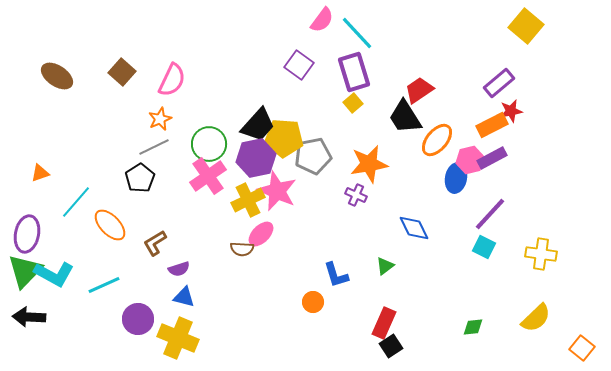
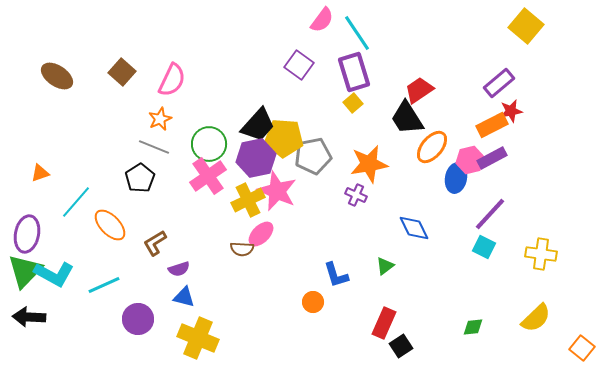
cyan line at (357, 33): rotated 9 degrees clockwise
black trapezoid at (405, 117): moved 2 px right, 1 px down
orange ellipse at (437, 140): moved 5 px left, 7 px down
gray line at (154, 147): rotated 48 degrees clockwise
yellow cross at (178, 338): moved 20 px right
black square at (391, 346): moved 10 px right
